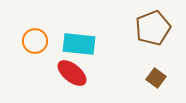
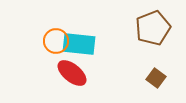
orange circle: moved 21 px right
